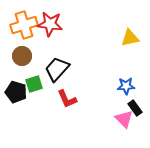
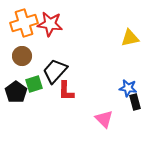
orange cross: moved 2 px up
black trapezoid: moved 2 px left, 2 px down
blue star: moved 2 px right, 2 px down; rotated 12 degrees clockwise
black pentagon: rotated 20 degrees clockwise
red L-shape: moved 1 px left, 8 px up; rotated 25 degrees clockwise
black rectangle: moved 6 px up; rotated 21 degrees clockwise
pink triangle: moved 20 px left
